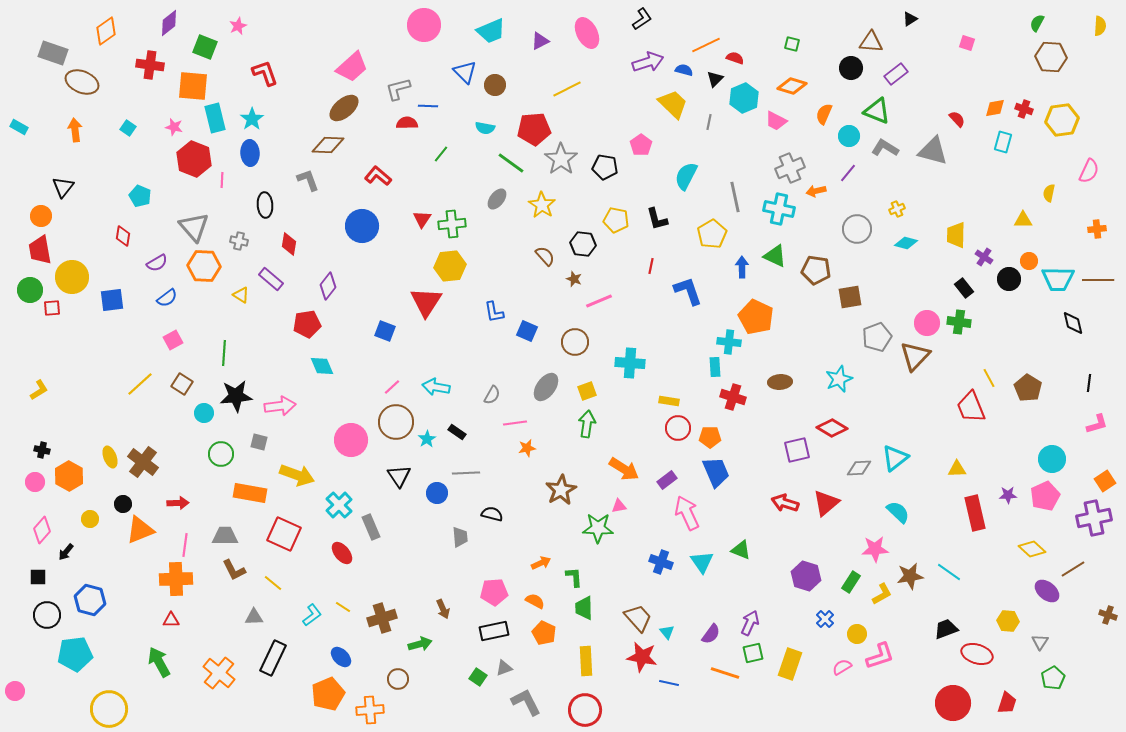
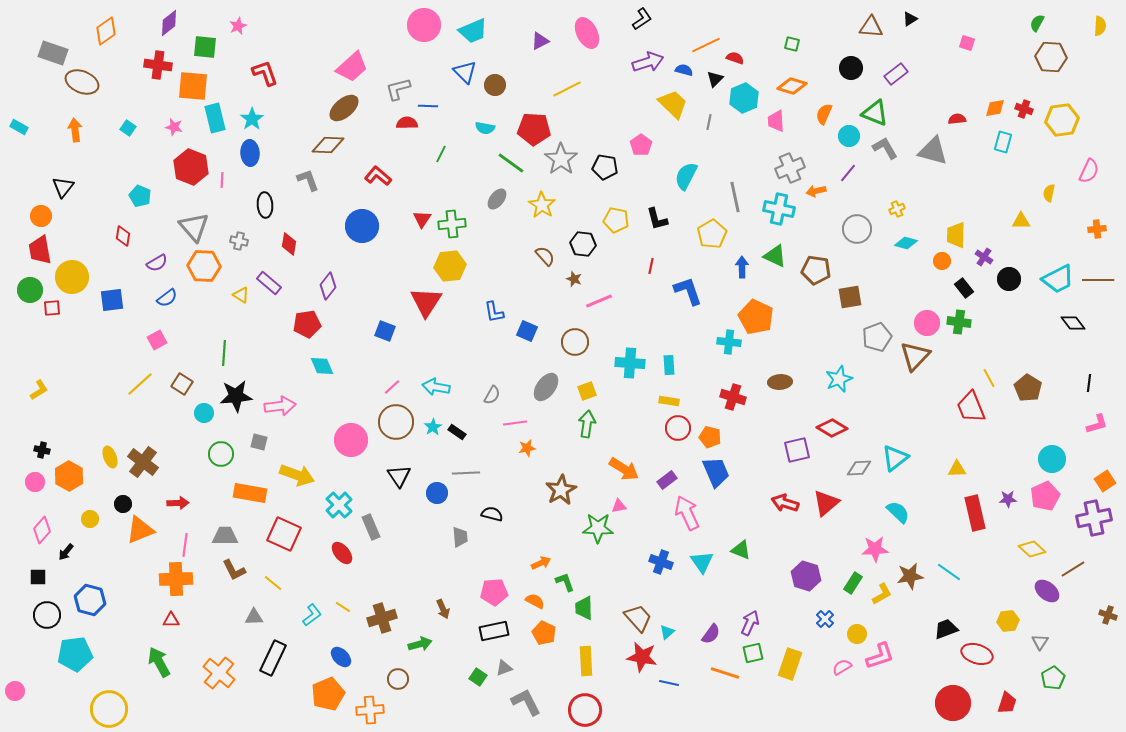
cyan trapezoid at (491, 31): moved 18 px left
brown triangle at (871, 42): moved 15 px up
green square at (205, 47): rotated 15 degrees counterclockwise
red cross at (150, 65): moved 8 px right
green triangle at (877, 111): moved 2 px left, 2 px down
red semicircle at (957, 119): rotated 54 degrees counterclockwise
pink trapezoid at (776, 121): rotated 60 degrees clockwise
red pentagon at (534, 129): rotated 8 degrees clockwise
gray L-shape at (885, 148): rotated 28 degrees clockwise
green line at (441, 154): rotated 12 degrees counterclockwise
red hexagon at (194, 159): moved 3 px left, 8 px down
yellow triangle at (1023, 220): moved 2 px left, 1 px down
orange circle at (1029, 261): moved 87 px left
purple rectangle at (271, 279): moved 2 px left, 4 px down
cyan trapezoid at (1058, 279): rotated 28 degrees counterclockwise
black diamond at (1073, 323): rotated 25 degrees counterclockwise
pink square at (173, 340): moved 16 px left
cyan rectangle at (715, 367): moved 46 px left, 2 px up
orange pentagon at (710, 437): rotated 15 degrees clockwise
cyan star at (427, 439): moved 6 px right, 12 px up
purple star at (1008, 495): moved 4 px down
green L-shape at (574, 577): moved 9 px left, 5 px down; rotated 15 degrees counterclockwise
green rectangle at (851, 582): moved 2 px right, 1 px down
yellow hexagon at (1008, 621): rotated 10 degrees counterclockwise
cyan triangle at (667, 632): rotated 28 degrees clockwise
